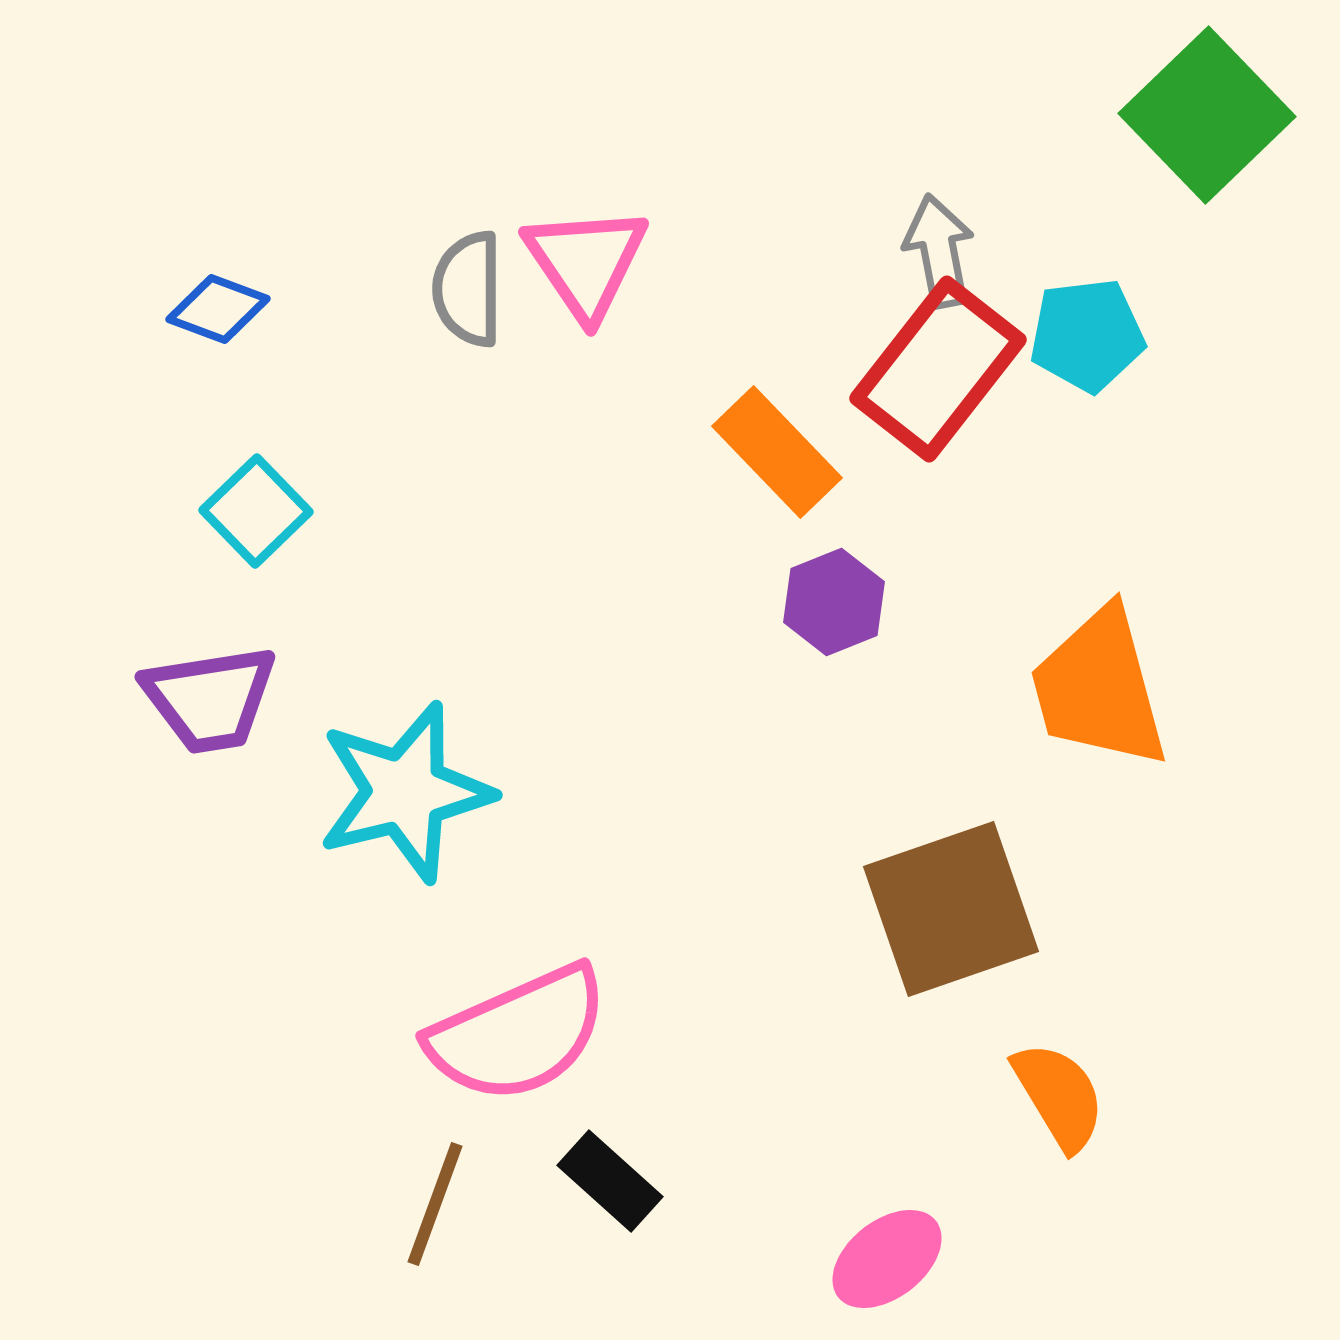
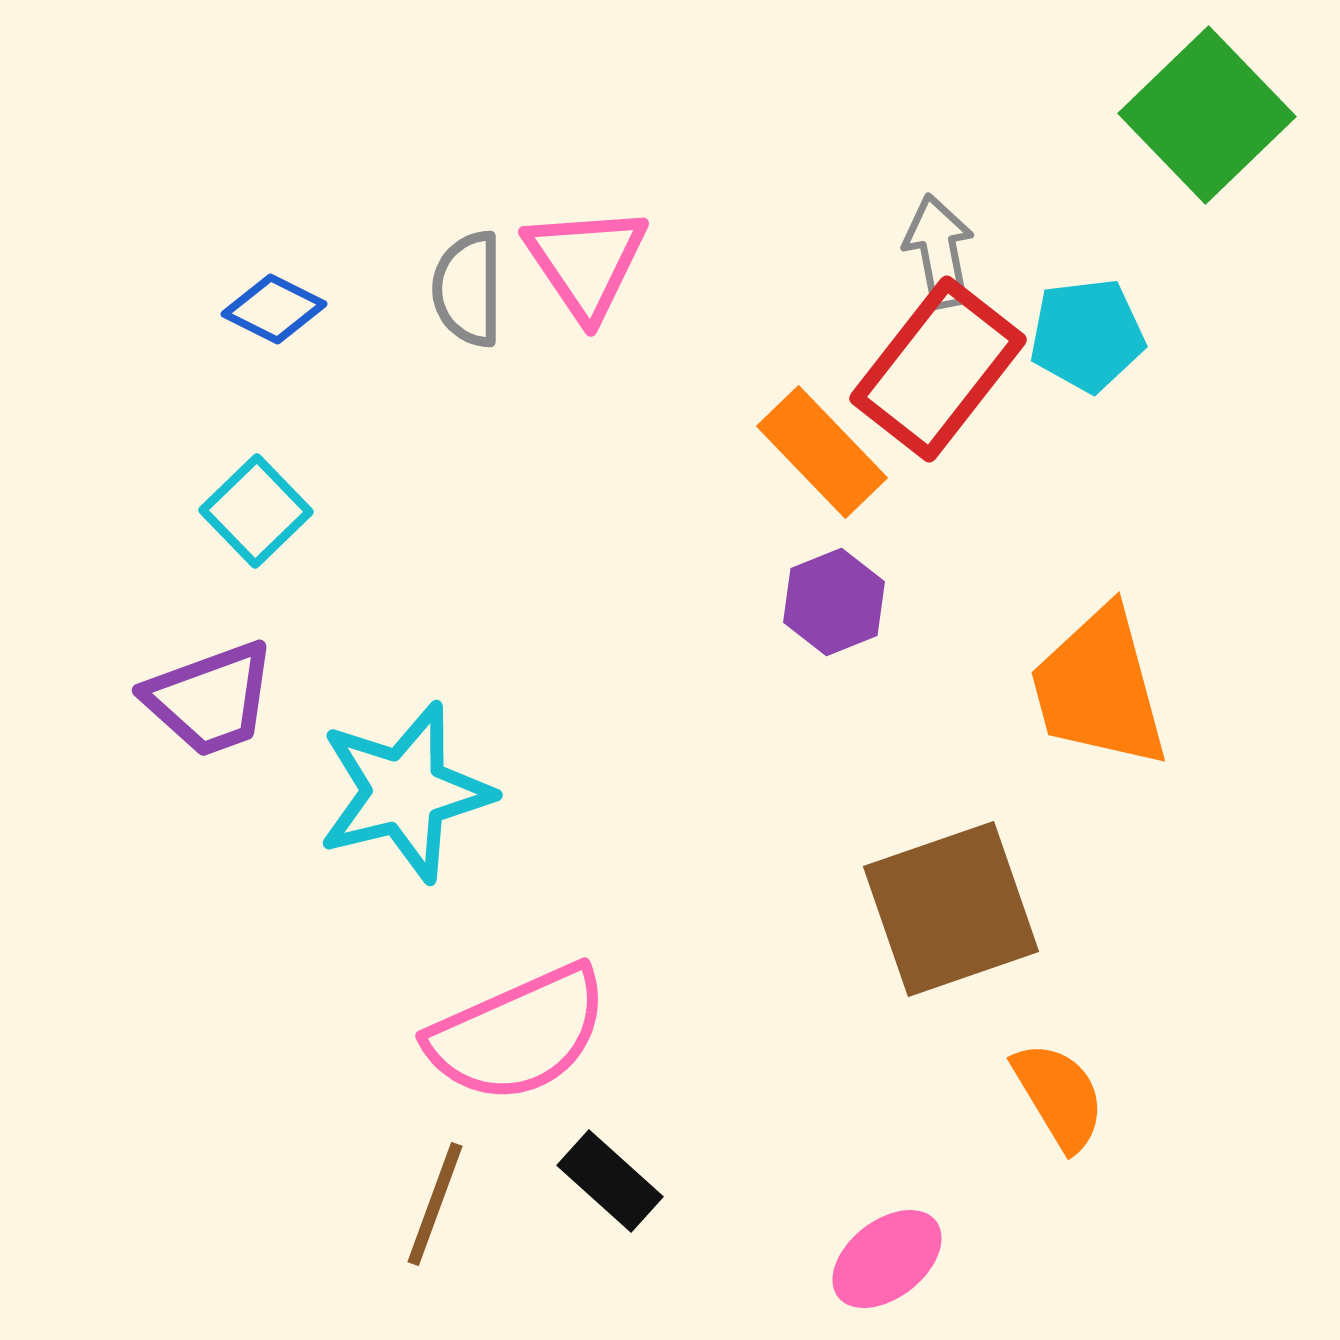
blue diamond: moved 56 px right; rotated 6 degrees clockwise
orange rectangle: moved 45 px right
purple trapezoid: rotated 11 degrees counterclockwise
